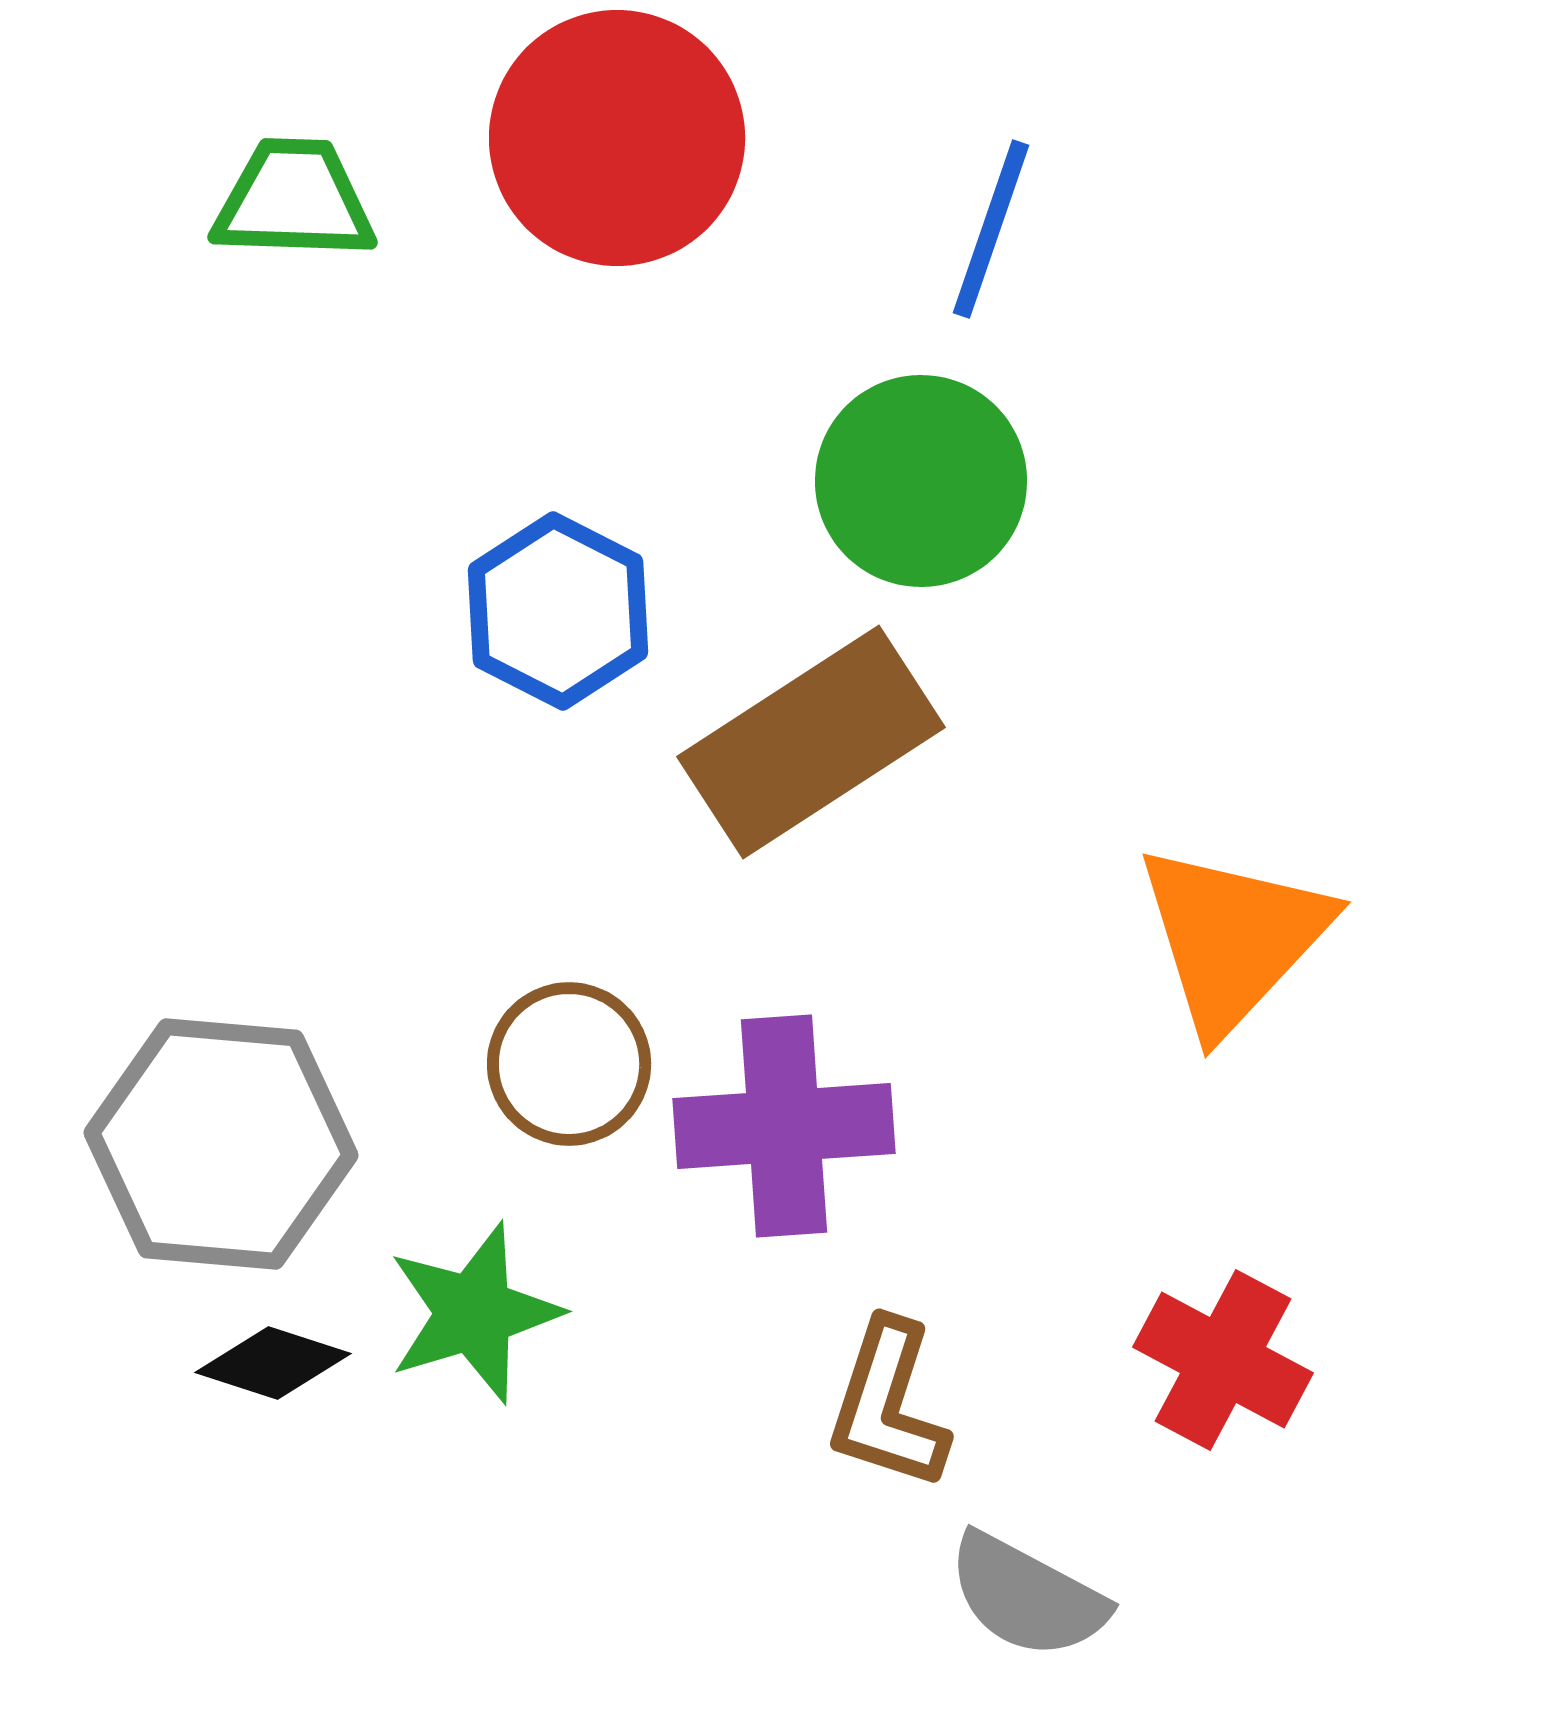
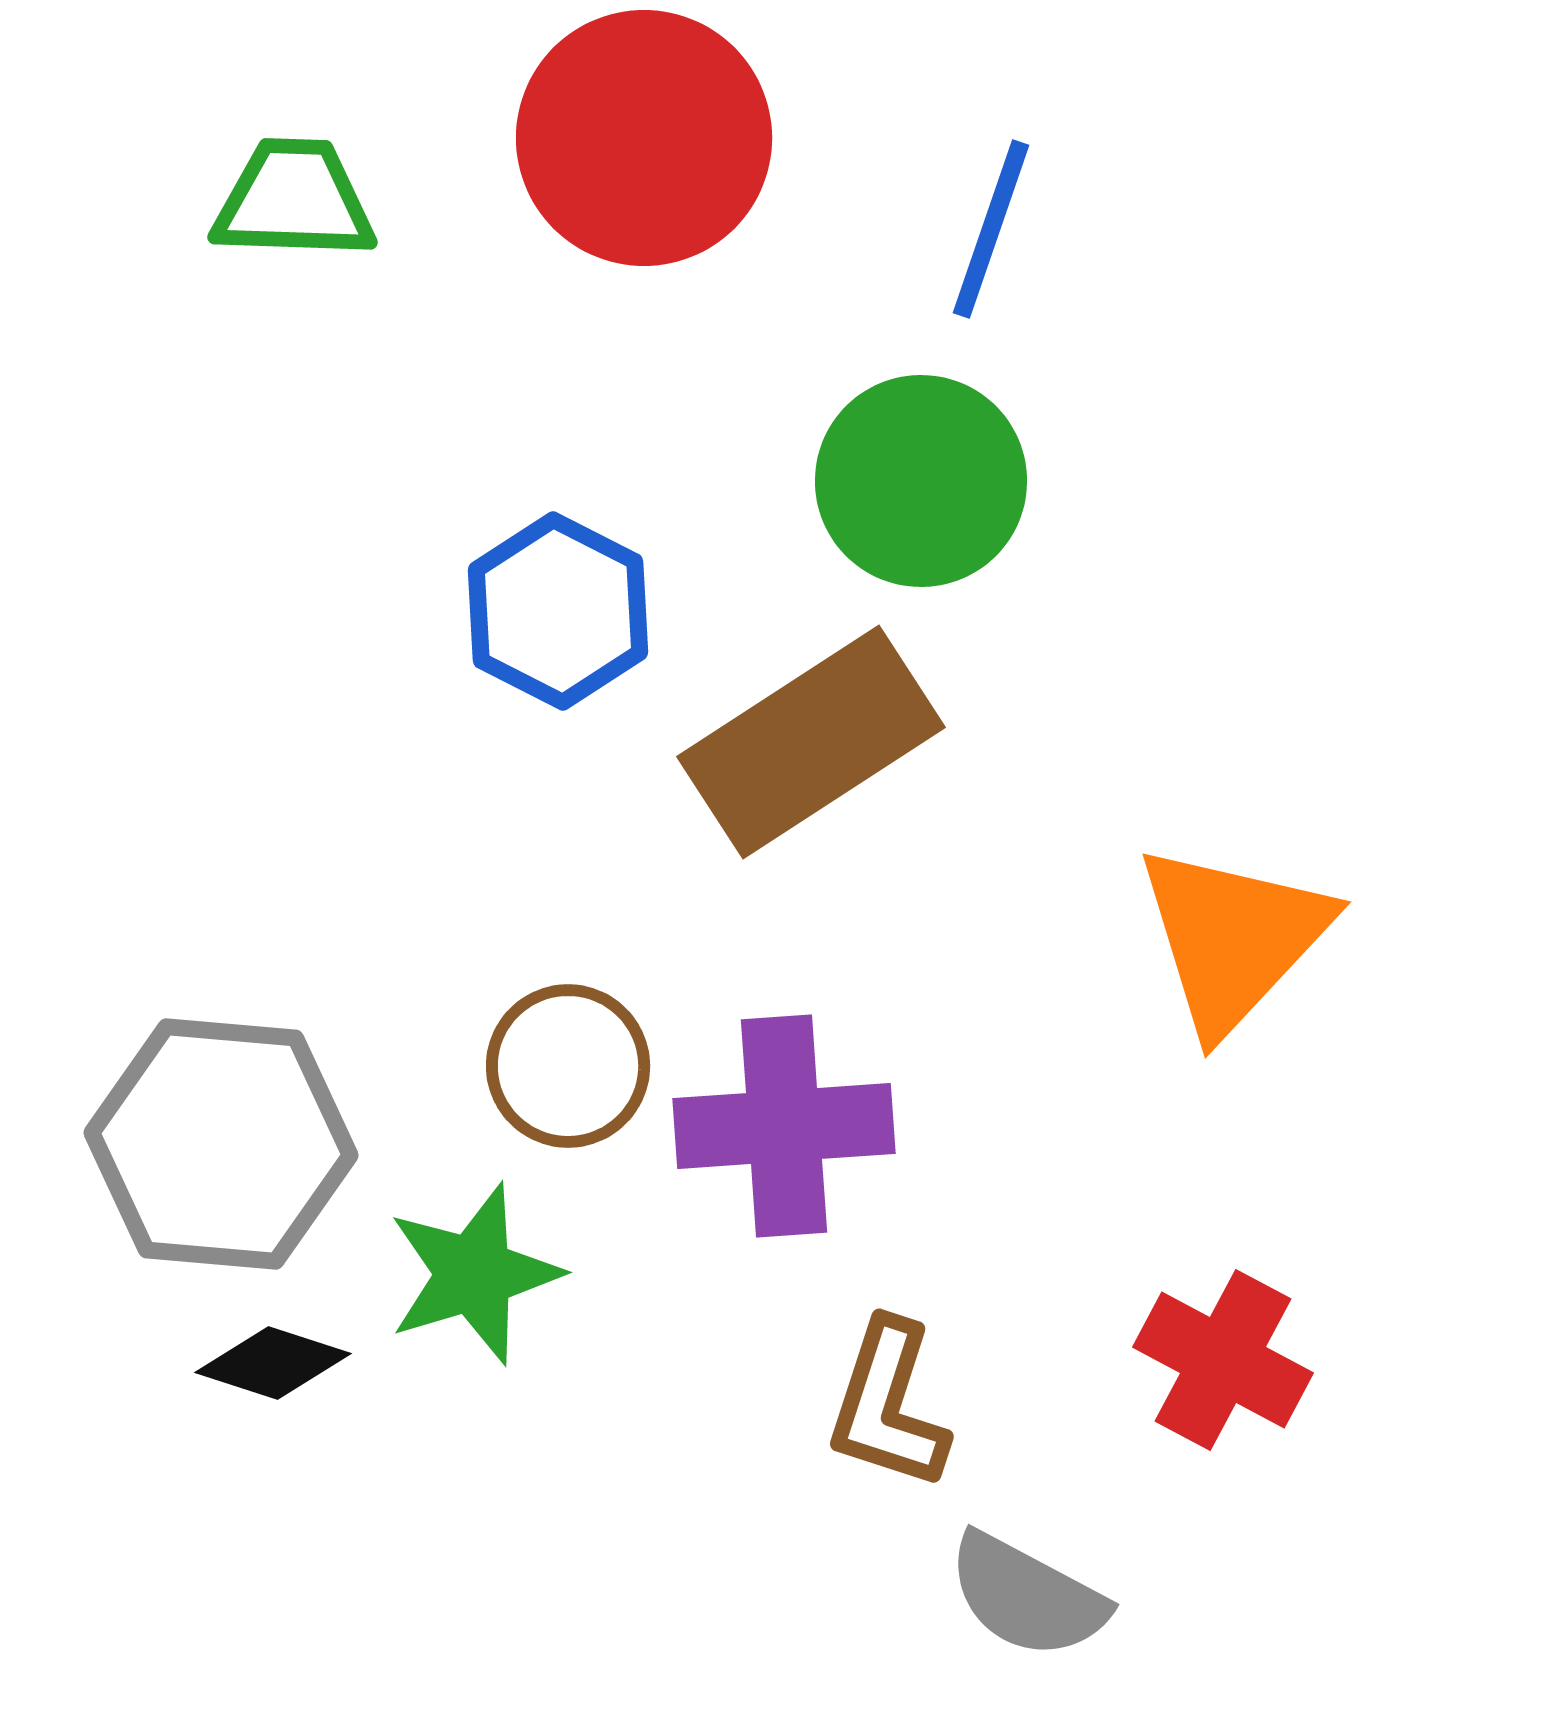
red circle: moved 27 px right
brown circle: moved 1 px left, 2 px down
green star: moved 39 px up
